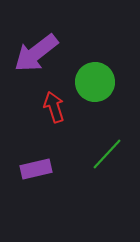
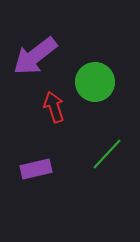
purple arrow: moved 1 px left, 3 px down
